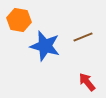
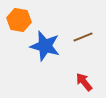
red arrow: moved 3 px left
